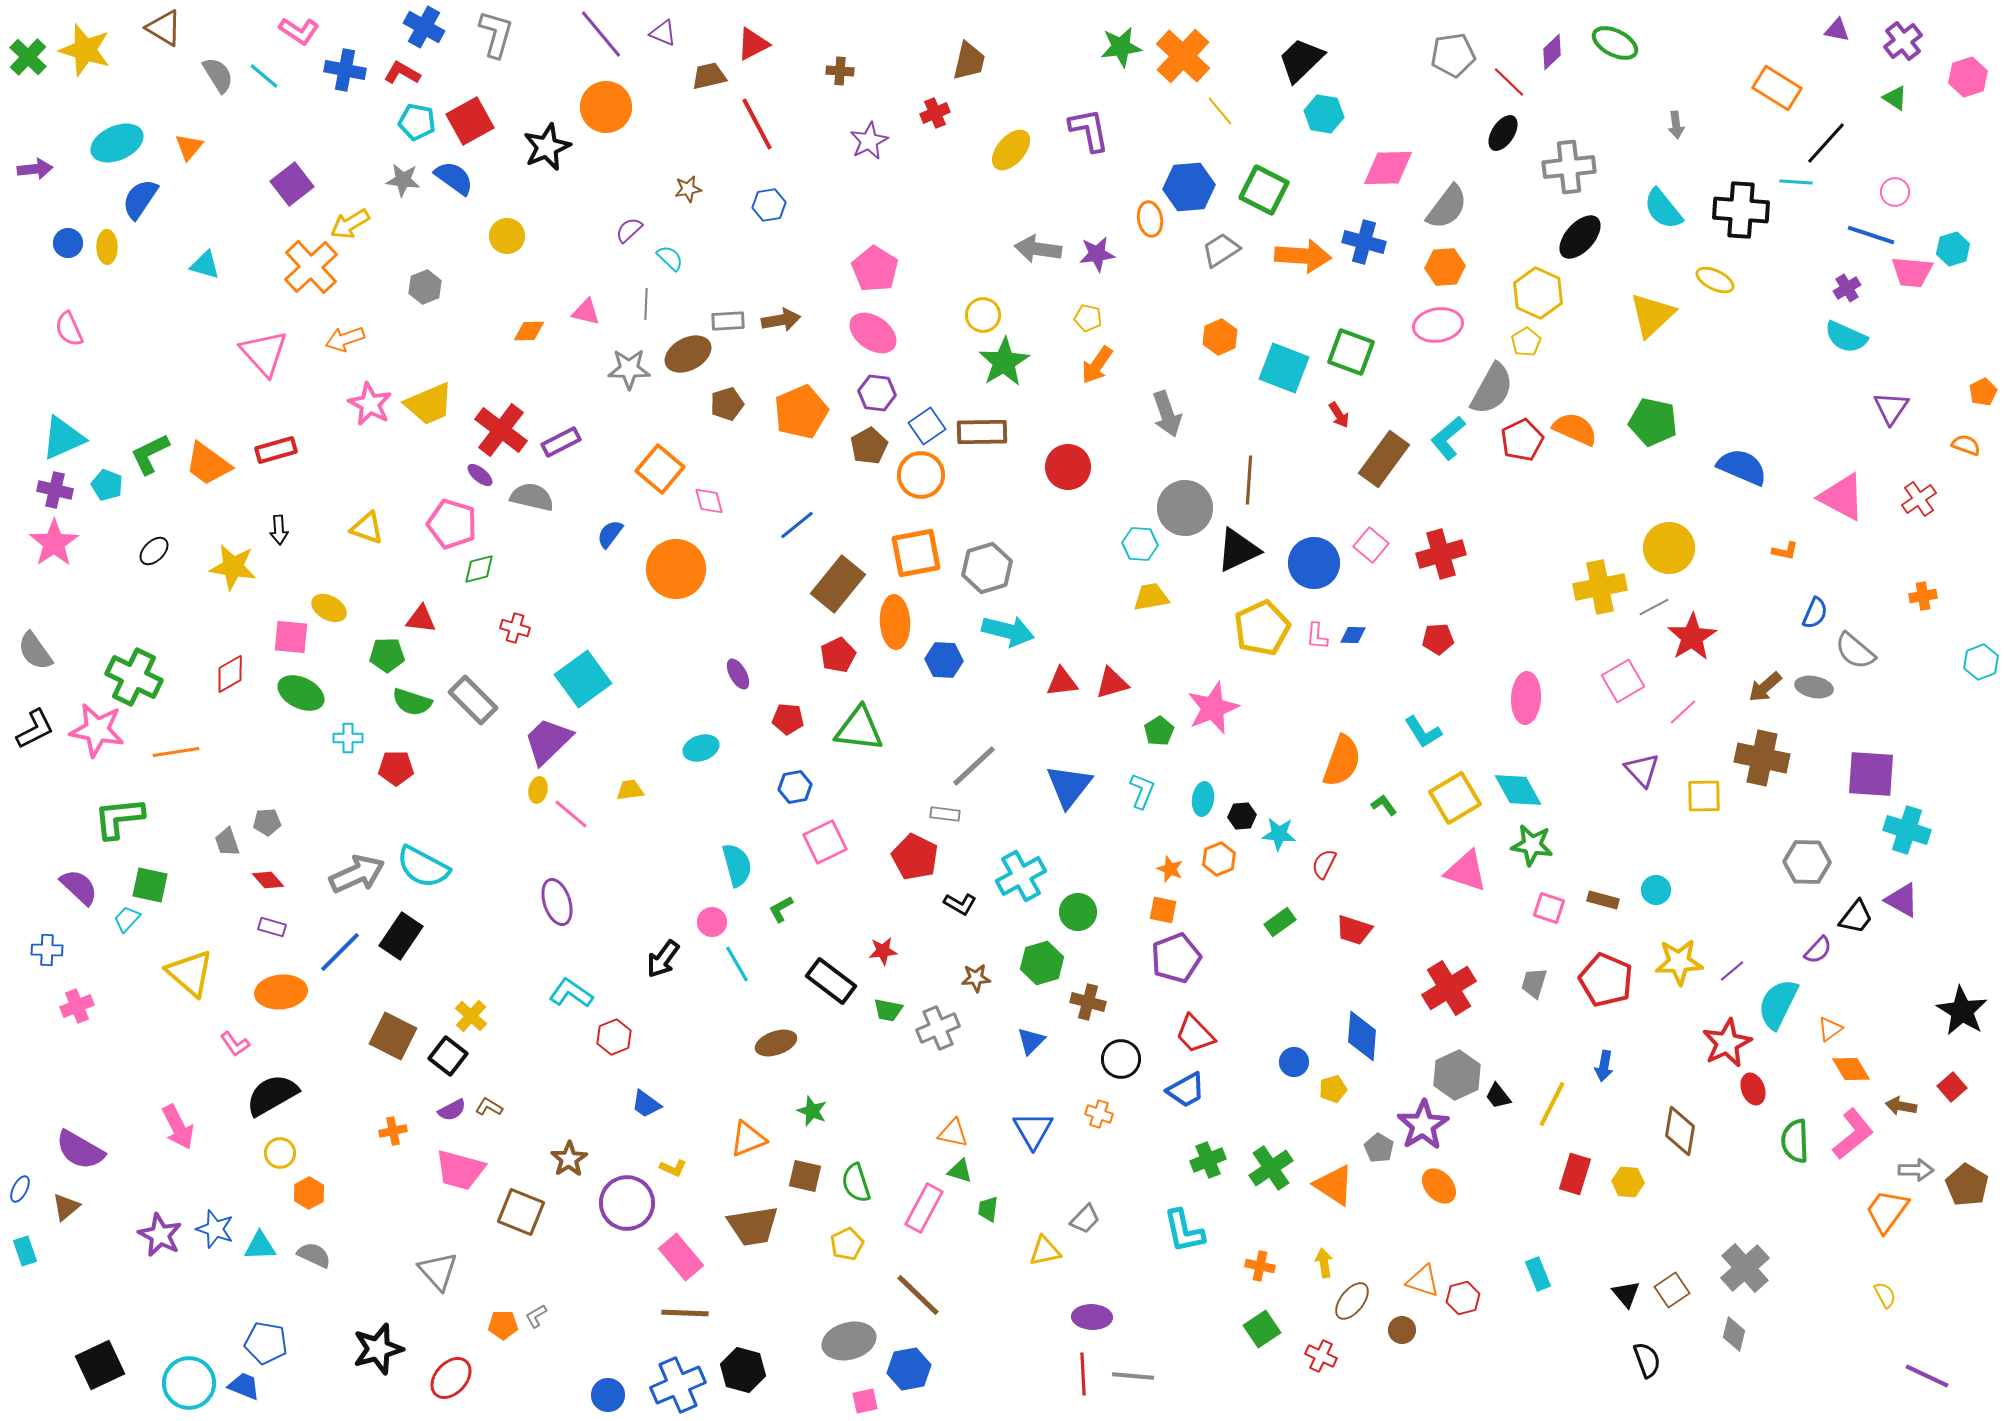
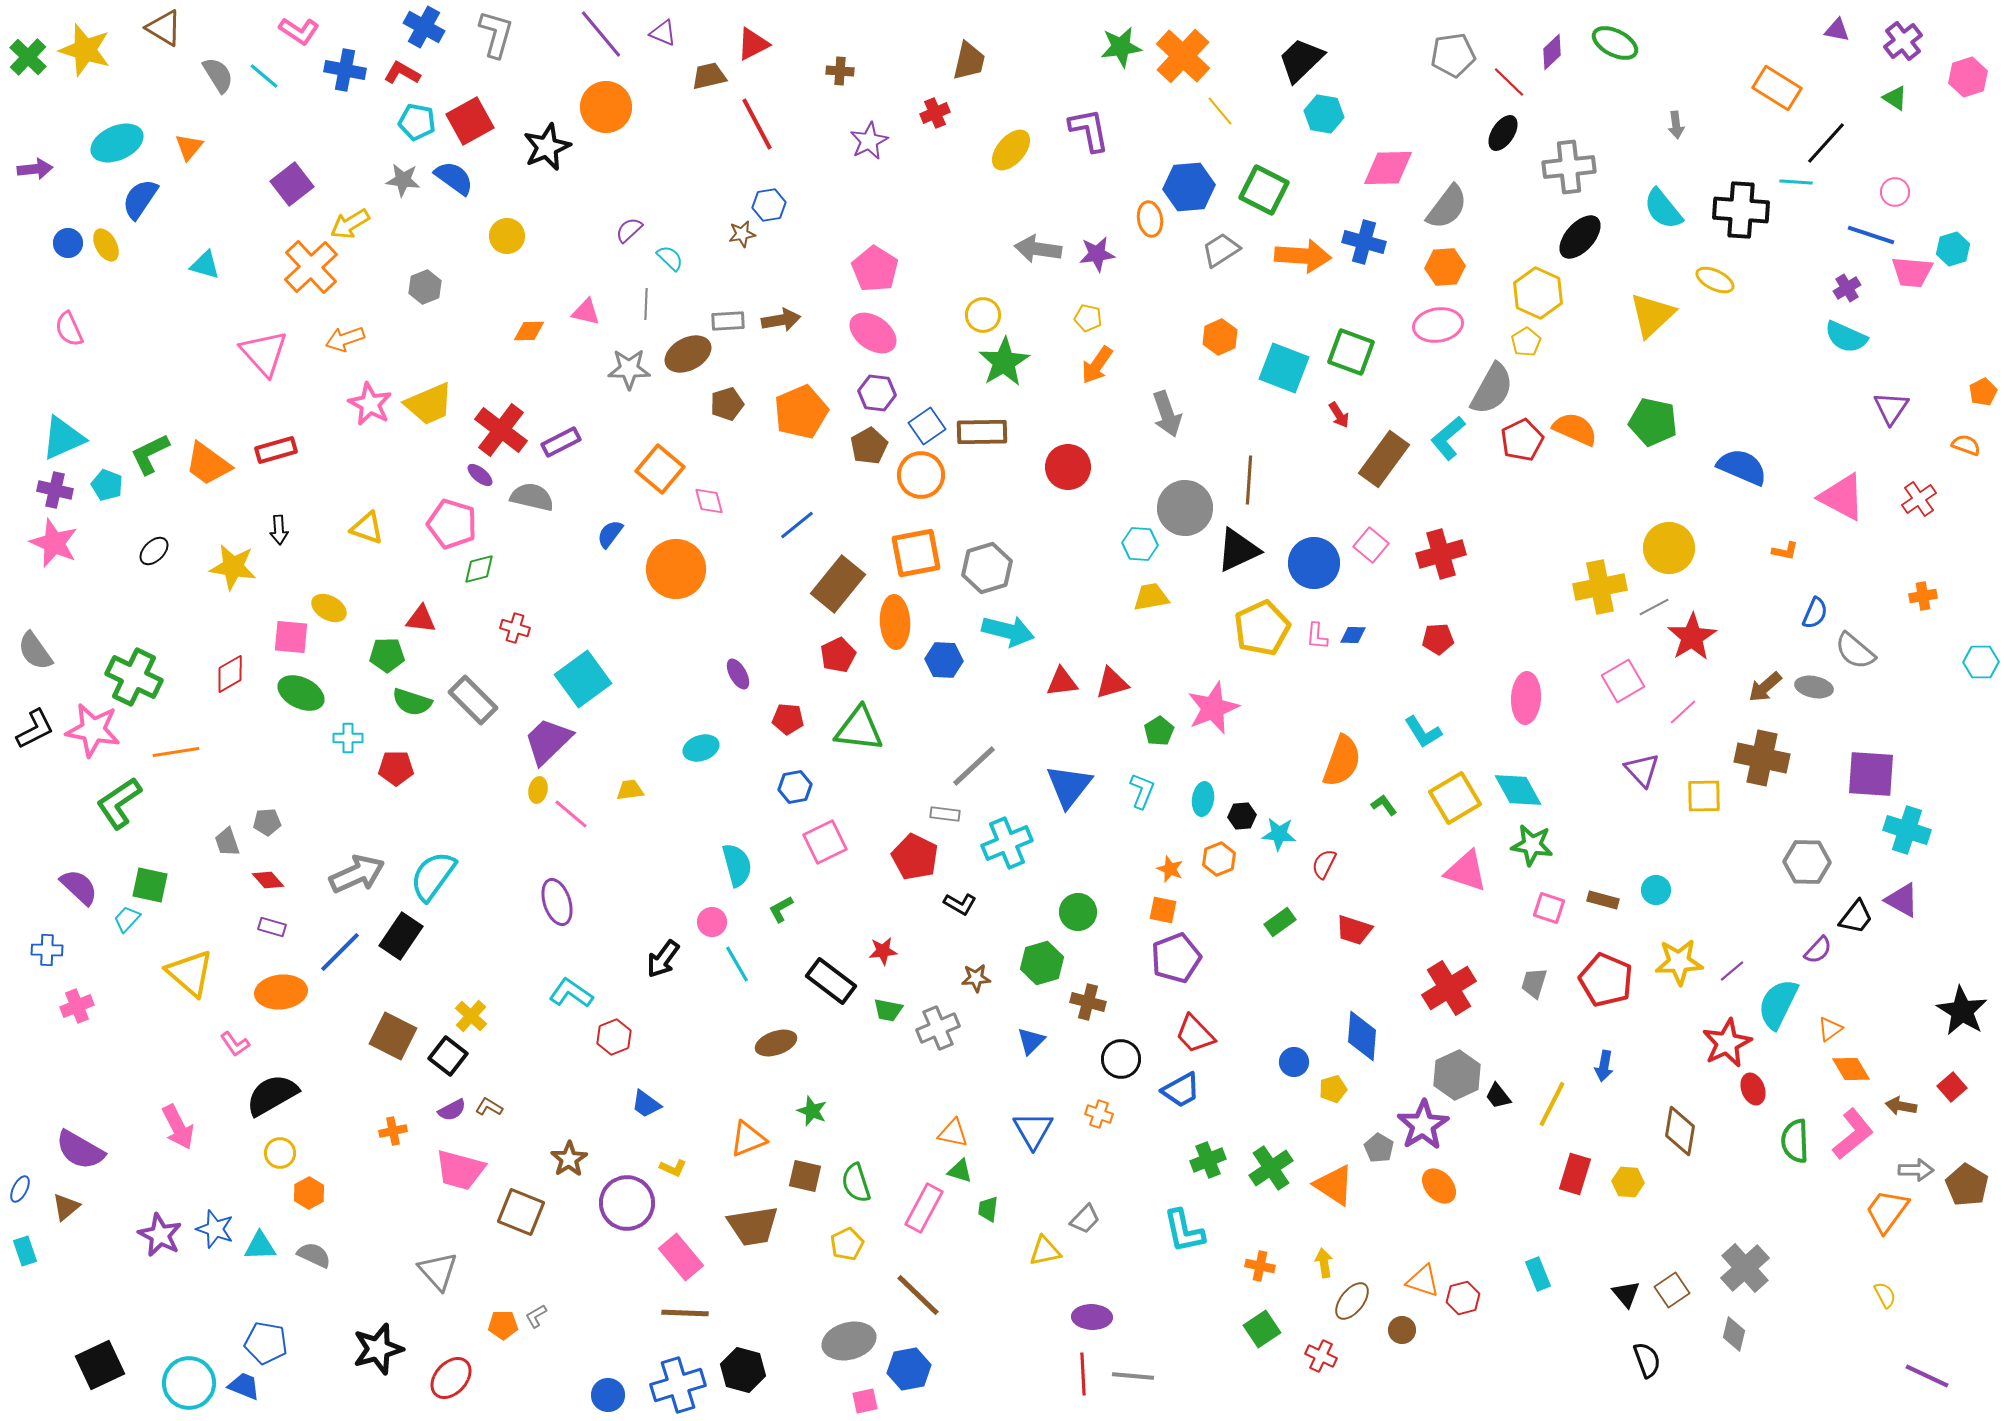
brown star at (688, 189): moved 54 px right, 45 px down
yellow ellipse at (107, 247): moved 1 px left, 2 px up; rotated 28 degrees counterclockwise
pink star at (54, 543): rotated 15 degrees counterclockwise
cyan hexagon at (1981, 662): rotated 20 degrees clockwise
pink star at (97, 730): moved 4 px left
green L-shape at (119, 818): moved 15 px up; rotated 28 degrees counterclockwise
cyan semicircle at (423, 867): moved 10 px right, 9 px down; rotated 98 degrees clockwise
cyan cross at (1021, 876): moved 14 px left, 33 px up; rotated 6 degrees clockwise
blue trapezoid at (1186, 1090): moved 5 px left
blue cross at (678, 1385): rotated 6 degrees clockwise
